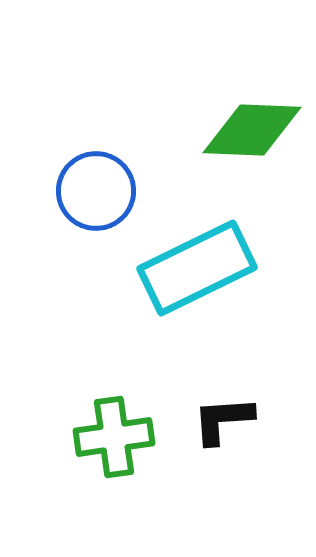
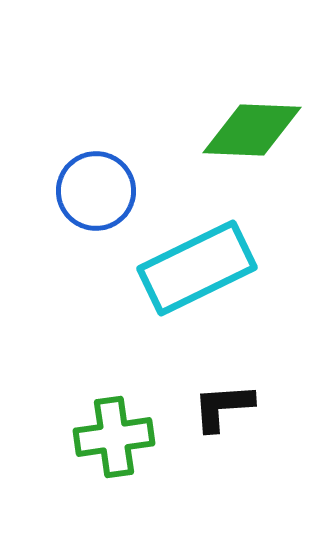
black L-shape: moved 13 px up
